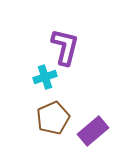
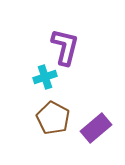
brown pentagon: rotated 20 degrees counterclockwise
purple rectangle: moved 3 px right, 3 px up
